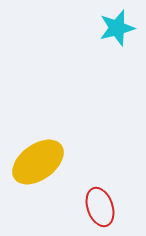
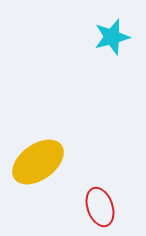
cyan star: moved 5 px left, 9 px down
